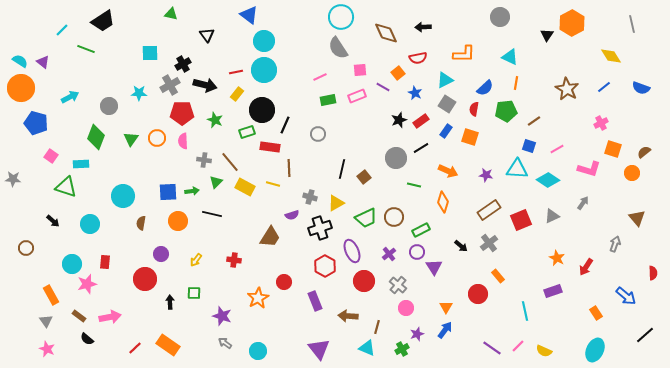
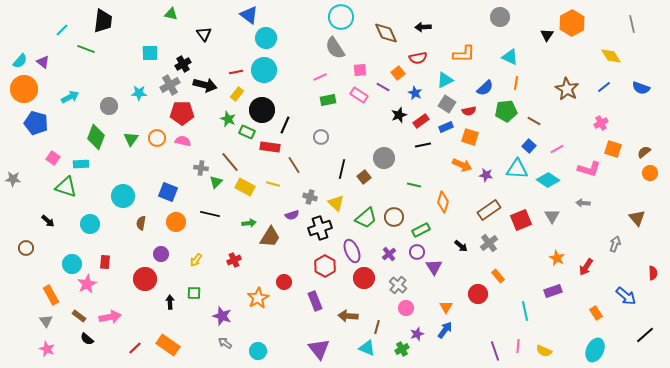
black trapezoid at (103, 21): rotated 50 degrees counterclockwise
black triangle at (207, 35): moved 3 px left, 1 px up
cyan circle at (264, 41): moved 2 px right, 3 px up
gray semicircle at (338, 48): moved 3 px left
cyan semicircle at (20, 61): rotated 98 degrees clockwise
orange circle at (21, 88): moved 3 px right, 1 px down
pink rectangle at (357, 96): moved 2 px right, 1 px up; rotated 54 degrees clockwise
red semicircle at (474, 109): moved 5 px left, 2 px down; rotated 112 degrees counterclockwise
green star at (215, 120): moved 13 px right, 1 px up
black star at (399, 120): moved 5 px up
brown line at (534, 121): rotated 64 degrees clockwise
blue rectangle at (446, 131): moved 4 px up; rotated 32 degrees clockwise
green rectangle at (247, 132): rotated 42 degrees clockwise
gray circle at (318, 134): moved 3 px right, 3 px down
pink semicircle at (183, 141): rotated 105 degrees clockwise
blue square at (529, 146): rotated 24 degrees clockwise
black line at (421, 148): moved 2 px right, 3 px up; rotated 21 degrees clockwise
pink square at (51, 156): moved 2 px right, 2 px down
gray circle at (396, 158): moved 12 px left
gray cross at (204, 160): moved 3 px left, 8 px down
brown line at (289, 168): moved 5 px right, 3 px up; rotated 30 degrees counterclockwise
orange arrow at (448, 171): moved 14 px right, 6 px up
orange circle at (632, 173): moved 18 px right
green arrow at (192, 191): moved 57 px right, 32 px down
blue square at (168, 192): rotated 24 degrees clockwise
yellow triangle at (336, 203): rotated 48 degrees counterclockwise
gray arrow at (583, 203): rotated 120 degrees counterclockwise
black line at (212, 214): moved 2 px left
gray triangle at (552, 216): rotated 35 degrees counterclockwise
green trapezoid at (366, 218): rotated 15 degrees counterclockwise
black arrow at (53, 221): moved 5 px left
orange circle at (178, 221): moved 2 px left, 1 px down
red cross at (234, 260): rotated 32 degrees counterclockwise
red circle at (364, 281): moved 3 px up
pink star at (87, 284): rotated 12 degrees counterclockwise
pink line at (518, 346): rotated 40 degrees counterclockwise
purple line at (492, 348): moved 3 px right, 3 px down; rotated 36 degrees clockwise
